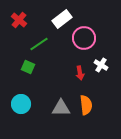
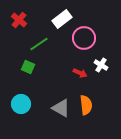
red arrow: rotated 56 degrees counterclockwise
gray triangle: rotated 30 degrees clockwise
